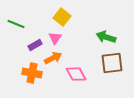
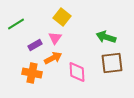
green line: rotated 54 degrees counterclockwise
pink diamond: moved 1 px right, 2 px up; rotated 25 degrees clockwise
